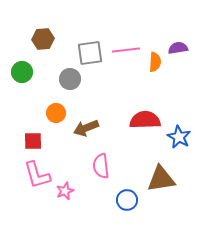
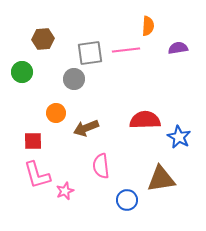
orange semicircle: moved 7 px left, 36 px up
gray circle: moved 4 px right
